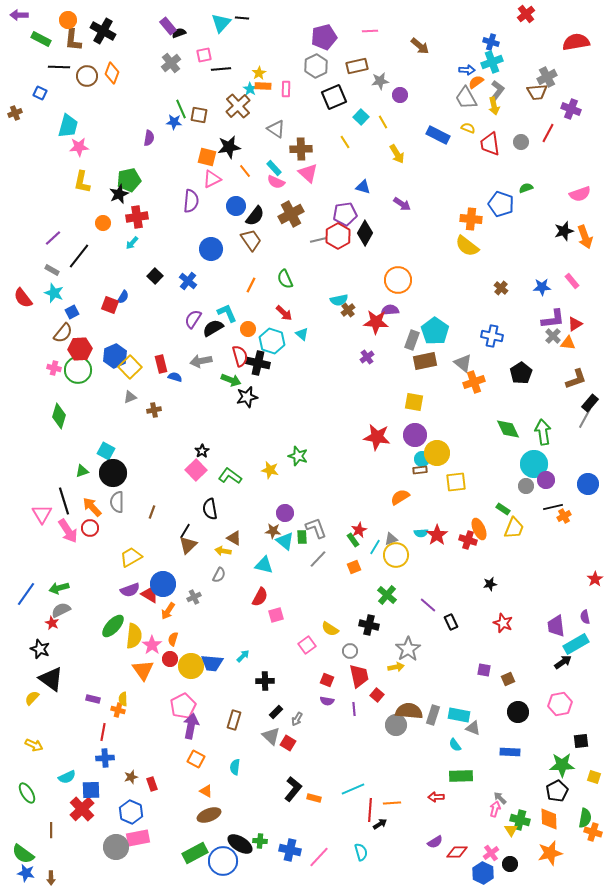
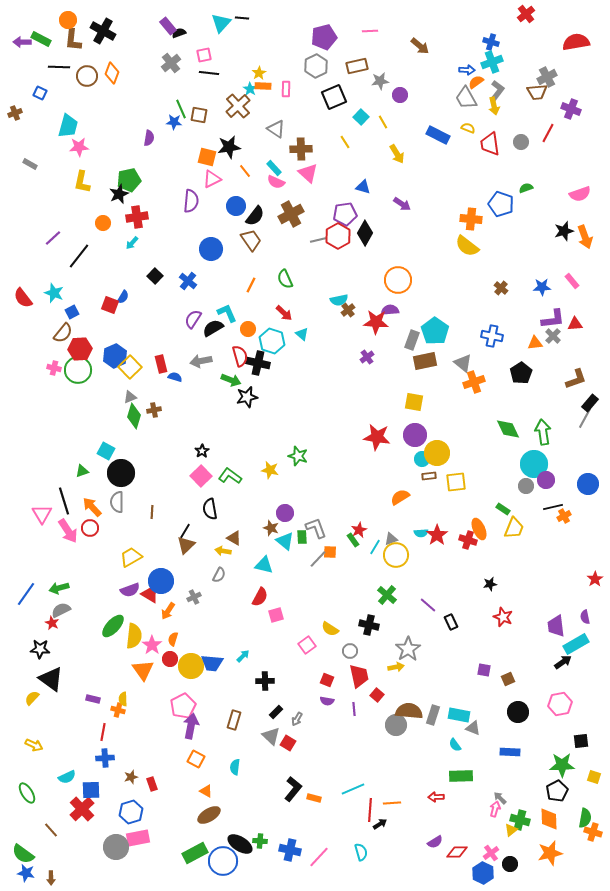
purple arrow at (19, 15): moved 3 px right, 27 px down
black line at (221, 69): moved 12 px left, 4 px down; rotated 12 degrees clockwise
gray rectangle at (52, 270): moved 22 px left, 106 px up
red triangle at (575, 324): rotated 28 degrees clockwise
orange triangle at (568, 343): moved 33 px left; rotated 14 degrees counterclockwise
green diamond at (59, 416): moved 75 px right
pink square at (196, 470): moved 5 px right, 6 px down
brown rectangle at (420, 470): moved 9 px right, 6 px down
black circle at (113, 473): moved 8 px right
brown line at (152, 512): rotated 16 degrees counterclockwise
brown star at (273, 531): moved 2 px left, 3 px up; rotated 14 degrees clockwise
brown triangle at (188, 545): moved 2 px left
orange square at (354, 567): moved 24 px left, 15 px up; rotated 24 degrees clockwise
blue circle at (163, 584): moved 2 px left, 3 px up
red star at (503, 623): moved 6 px up
black star at (40, 649): rotated 18 degrees counterclockwise
blue hexagon at (131, 812): rotated 20 degrees clockwise
brown ellipse at (209, 815): rotated 10 degrees counterclockwise
brown line at (51, 830): rotated 42 degrees counterclockwise
yellow triangle at (511, 830): rotated 24 degrees clockwise
